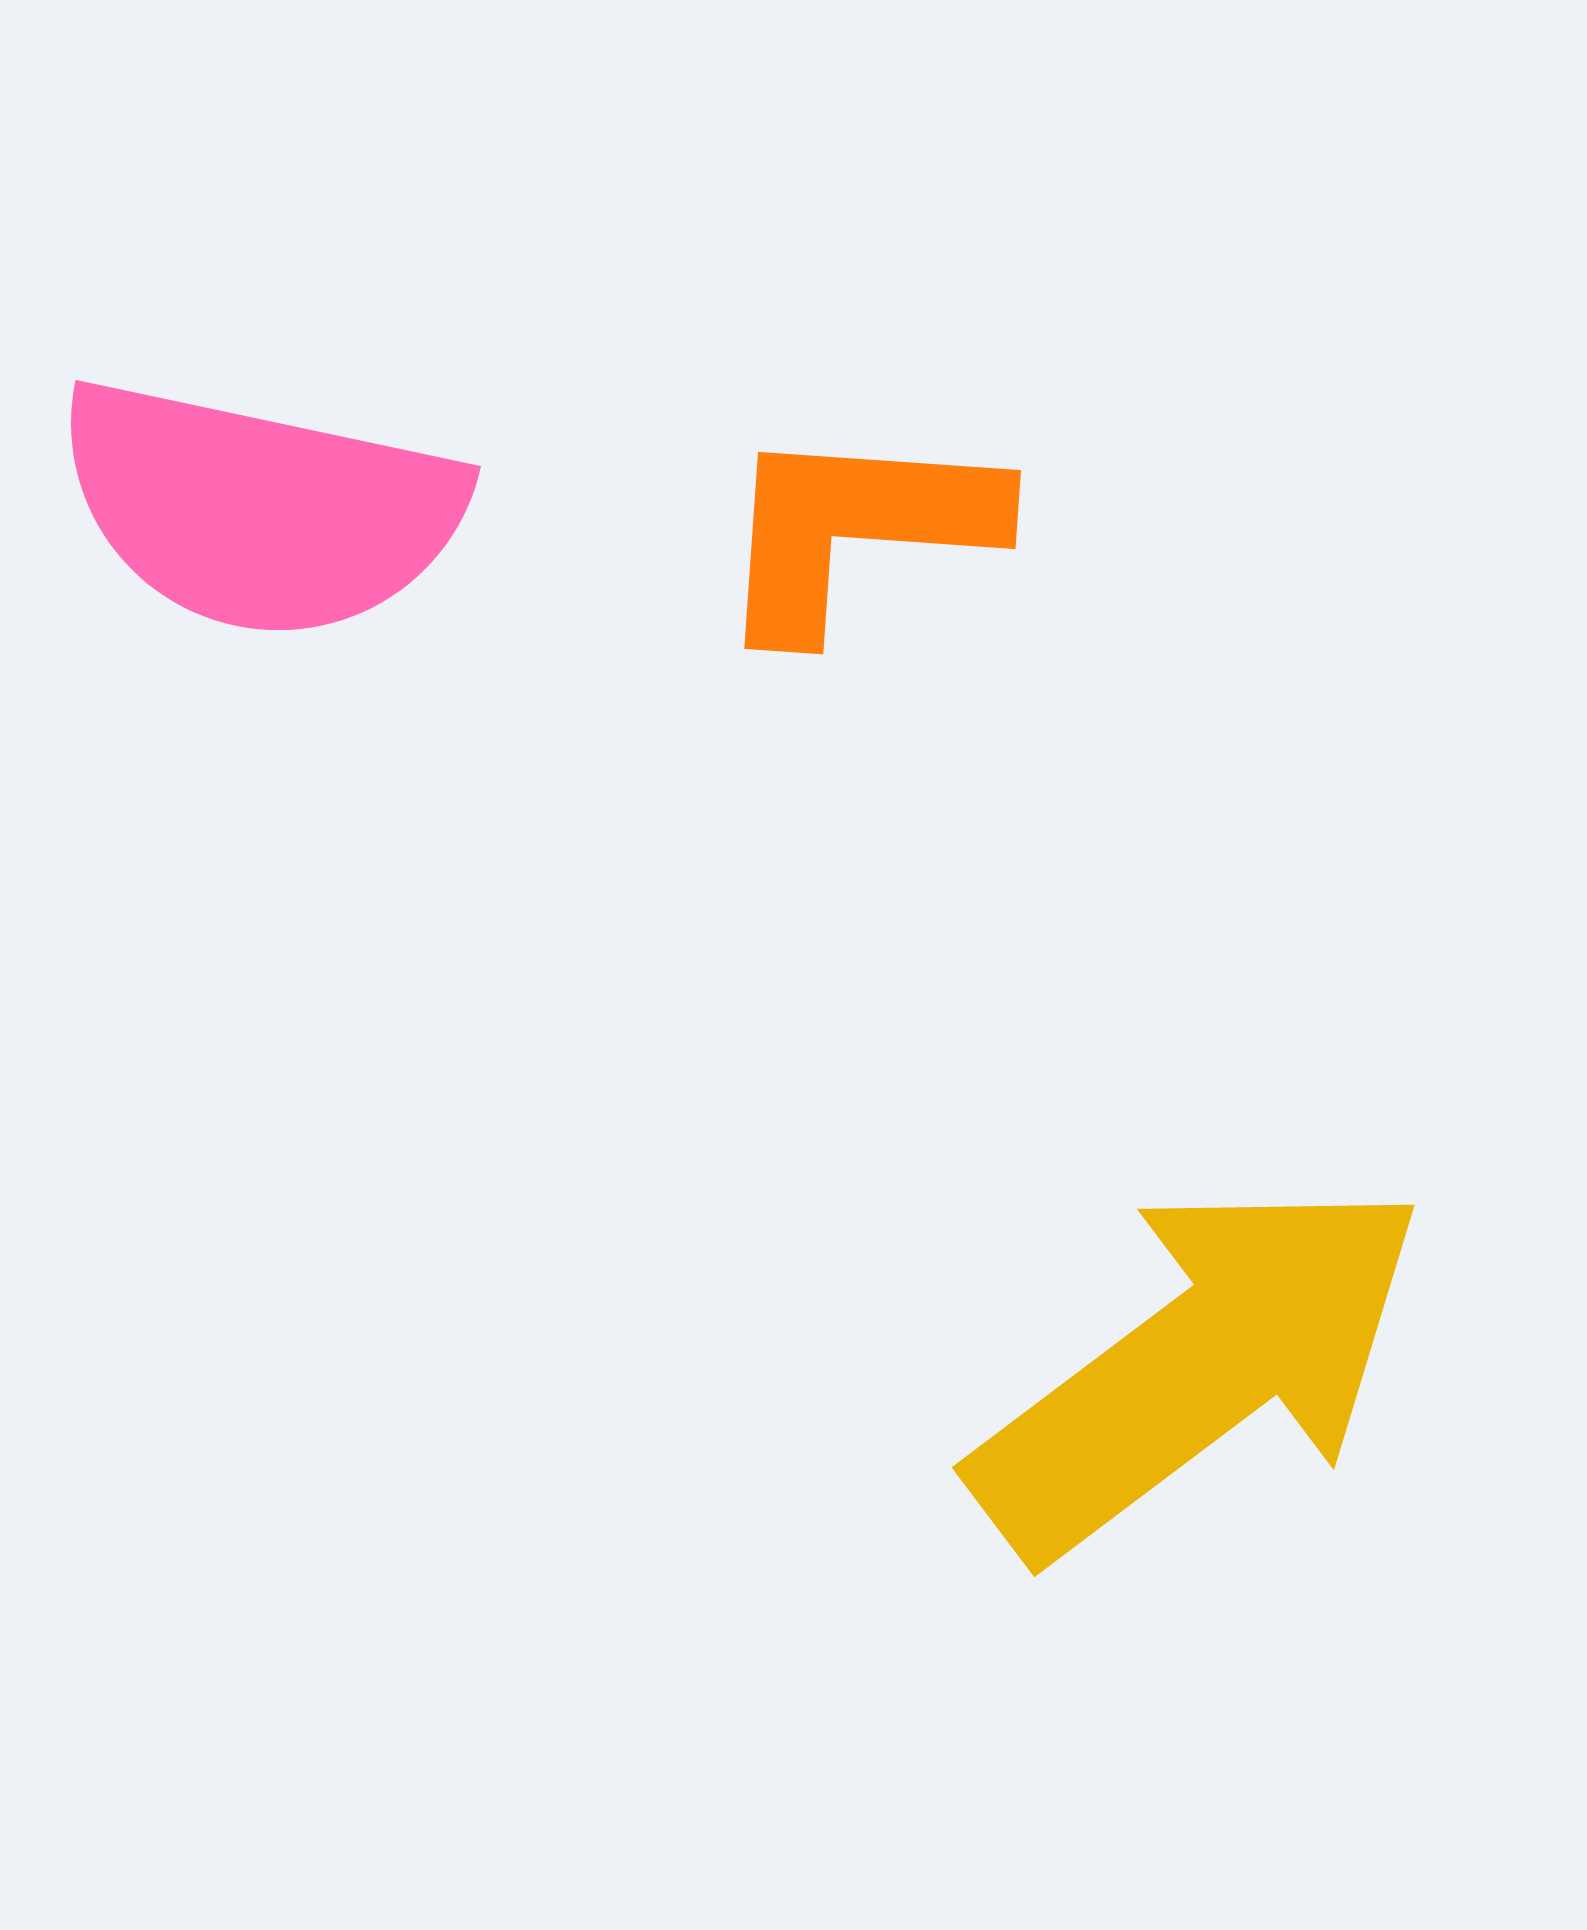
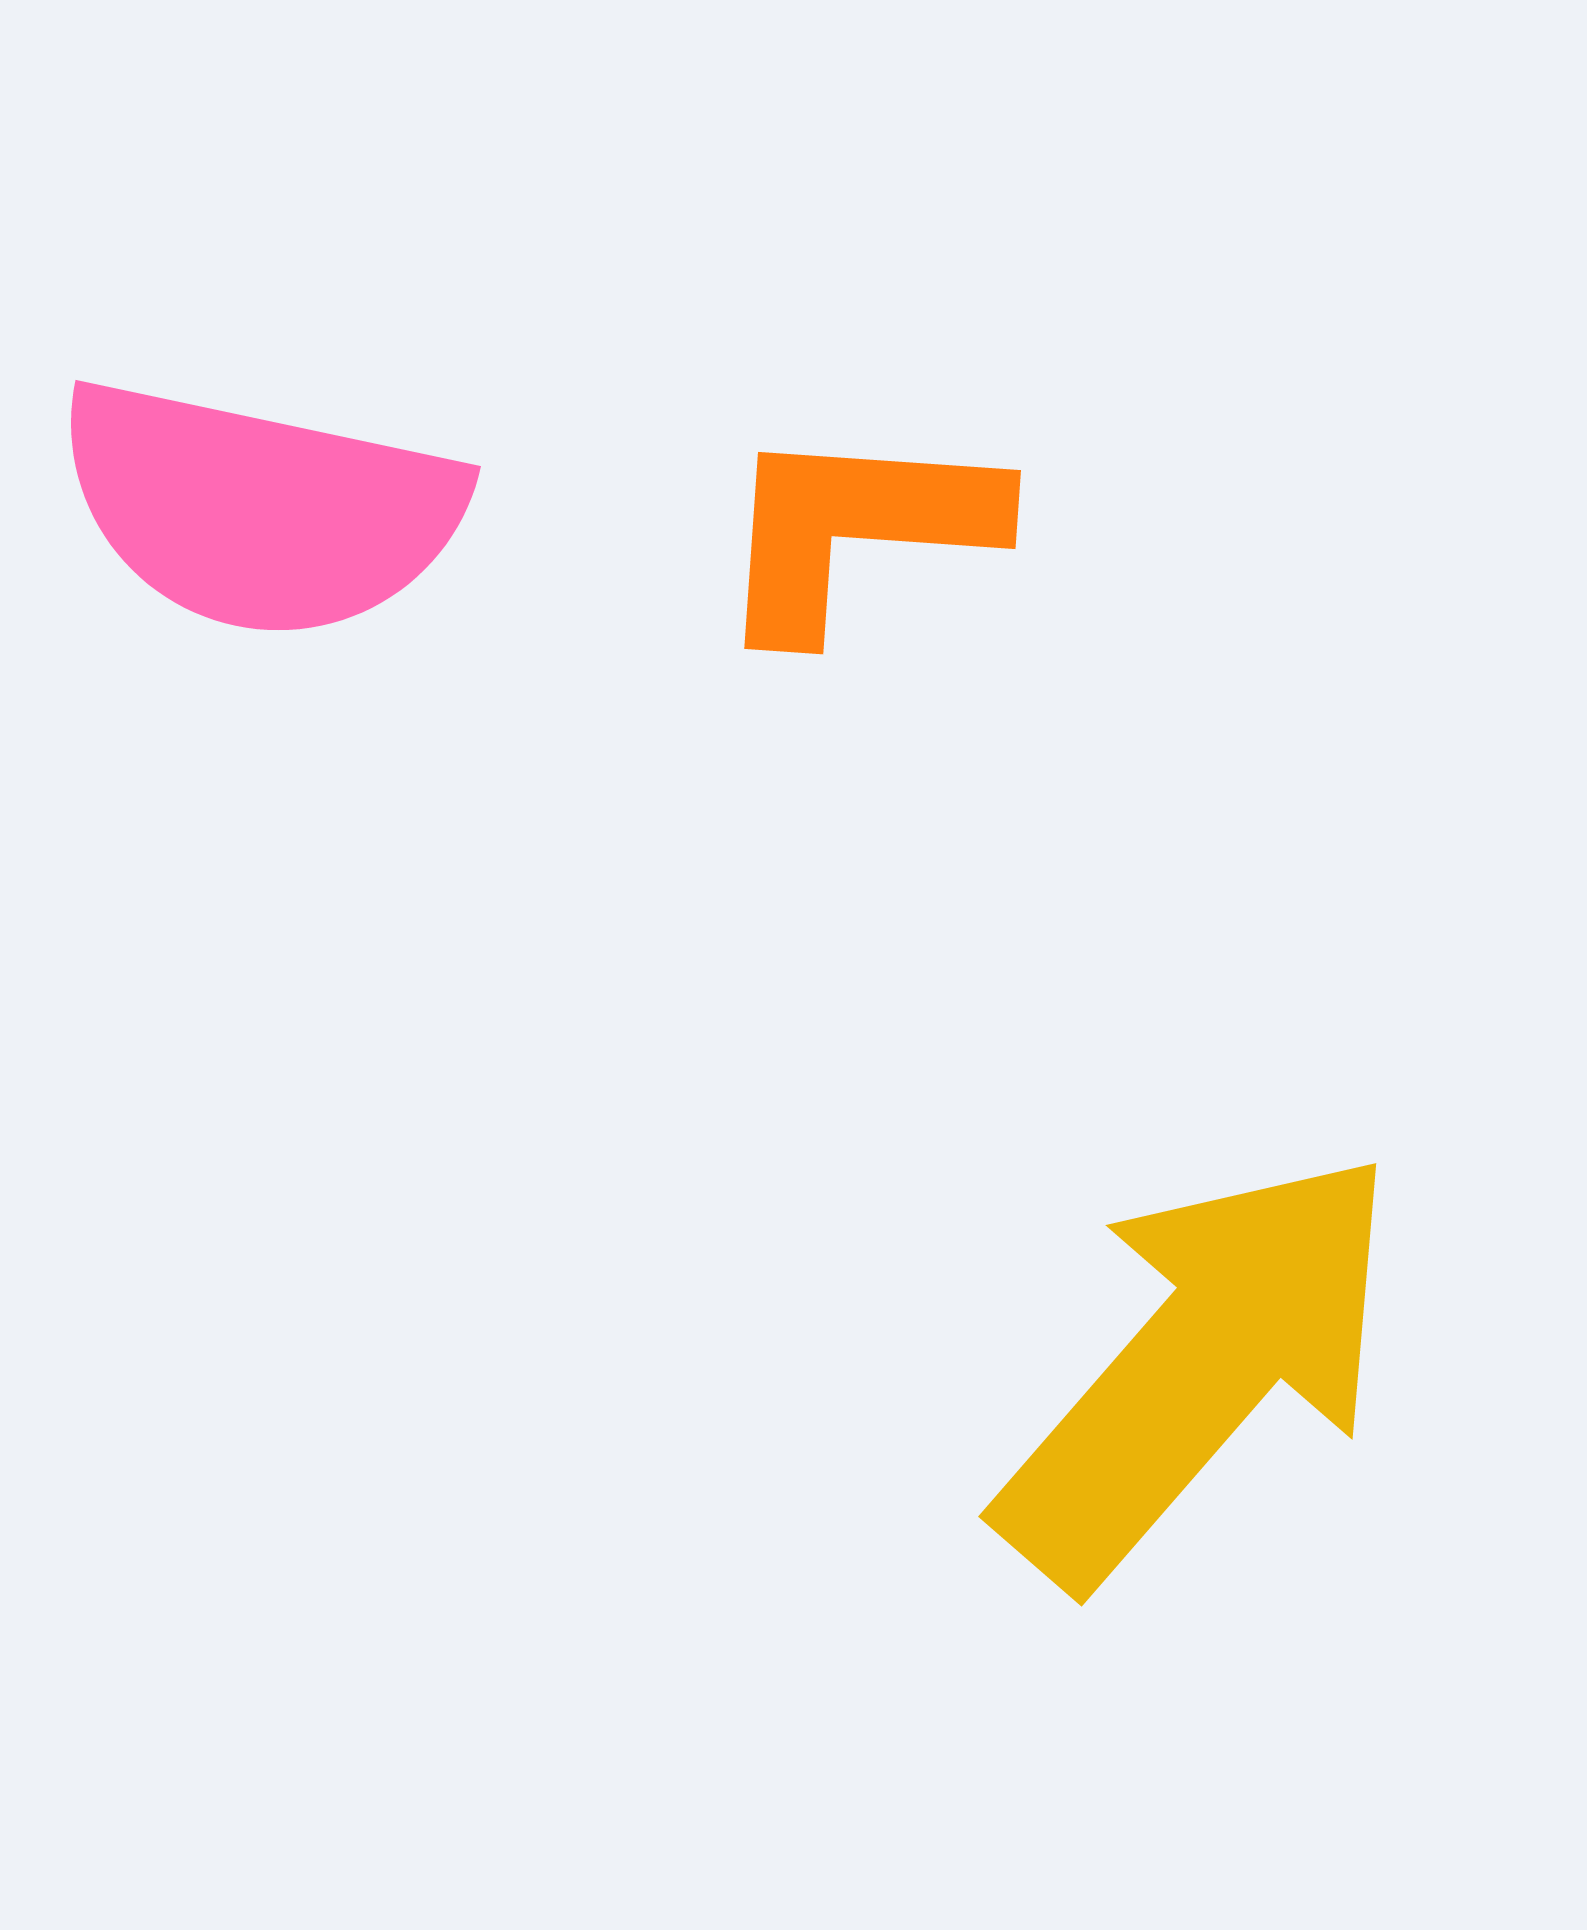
yellow arrow: rotated 12 degrees counterclockwise
